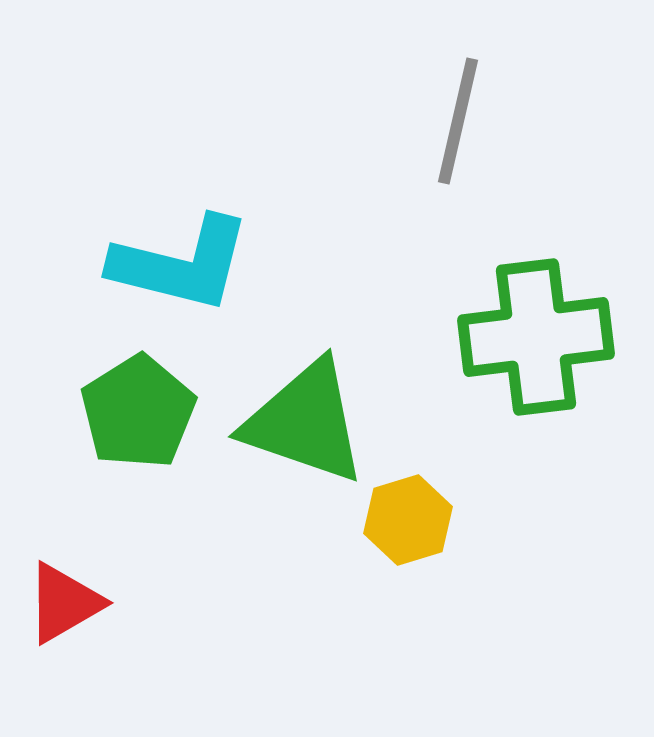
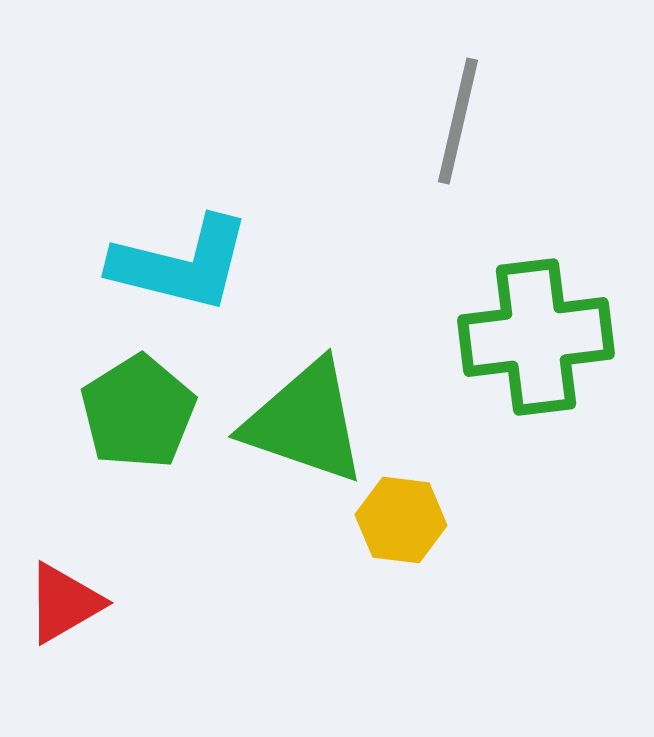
yellow hexagon: moved 7 px left; rotated 24 degrees clockwise
